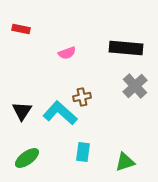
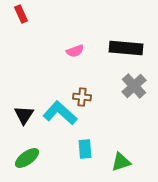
red rectangle: moved 15 px up; rotated 54 degrees clockwise
pink semicircle: moved 8 px right, 2 px up
gray cross: moved 1 px left
brown cross: rotated 18 degrees clockwise
black triangle: moved 2 px right, 4 px down
cyan rectangle: moved 2 px right, 3 px up; rotated 12 degrees counterclockwise
green triangle: moved 4 px left
